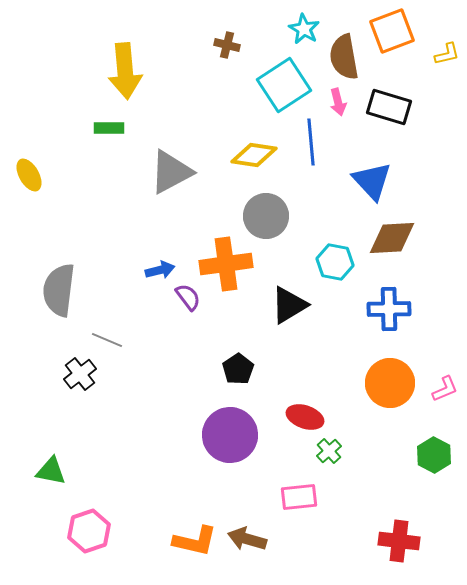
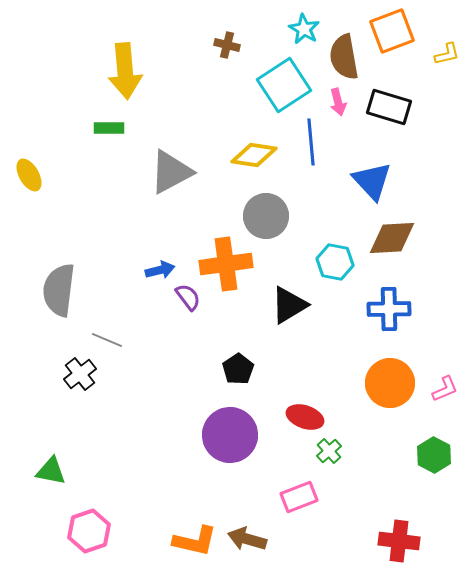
pink rectangle: rotated 15 degrees counterclockwise
